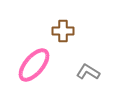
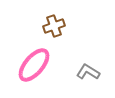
brown cross: moved 9 px left, 5 px up; rotated 20 degrees counterclockwise
